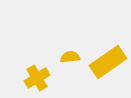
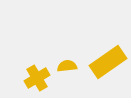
yellow semicircle: moved 3 px left, 9 px down
